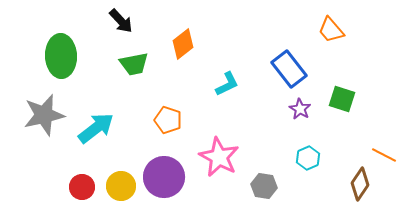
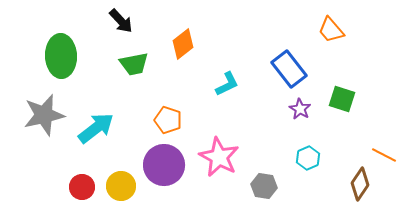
purple circle: moved 12 px up
